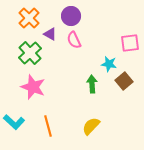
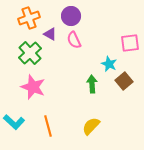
orange cross: rotated 25 degrees clockwise
cyan star: rotated 14 degrees clockwise
